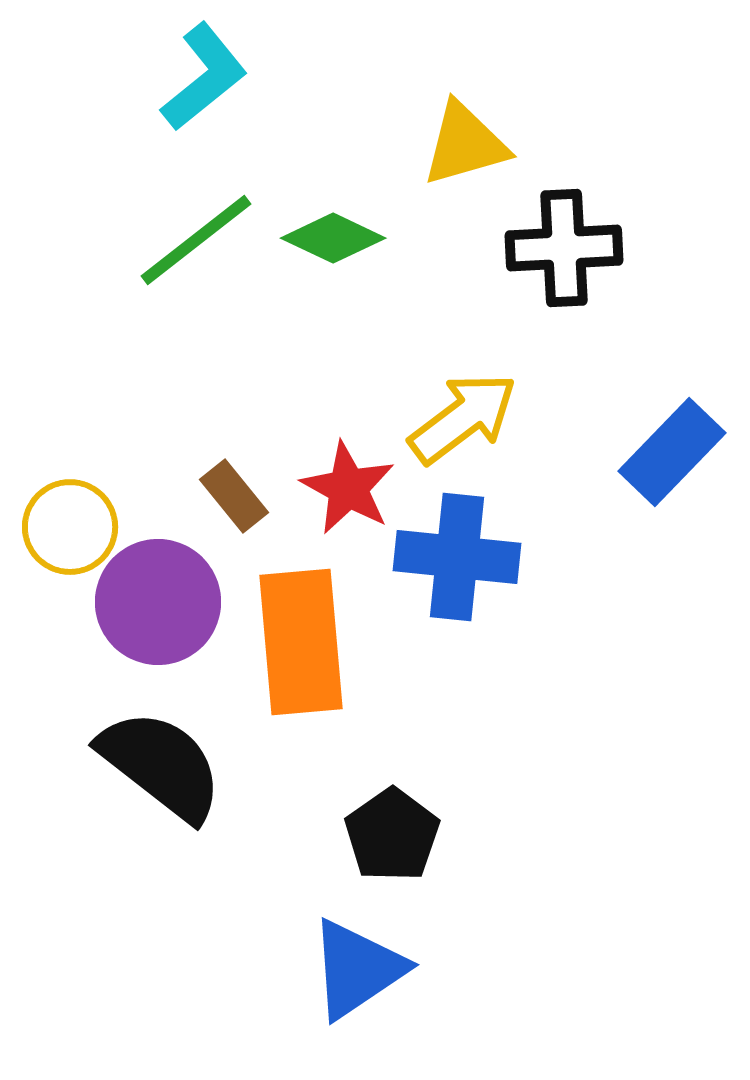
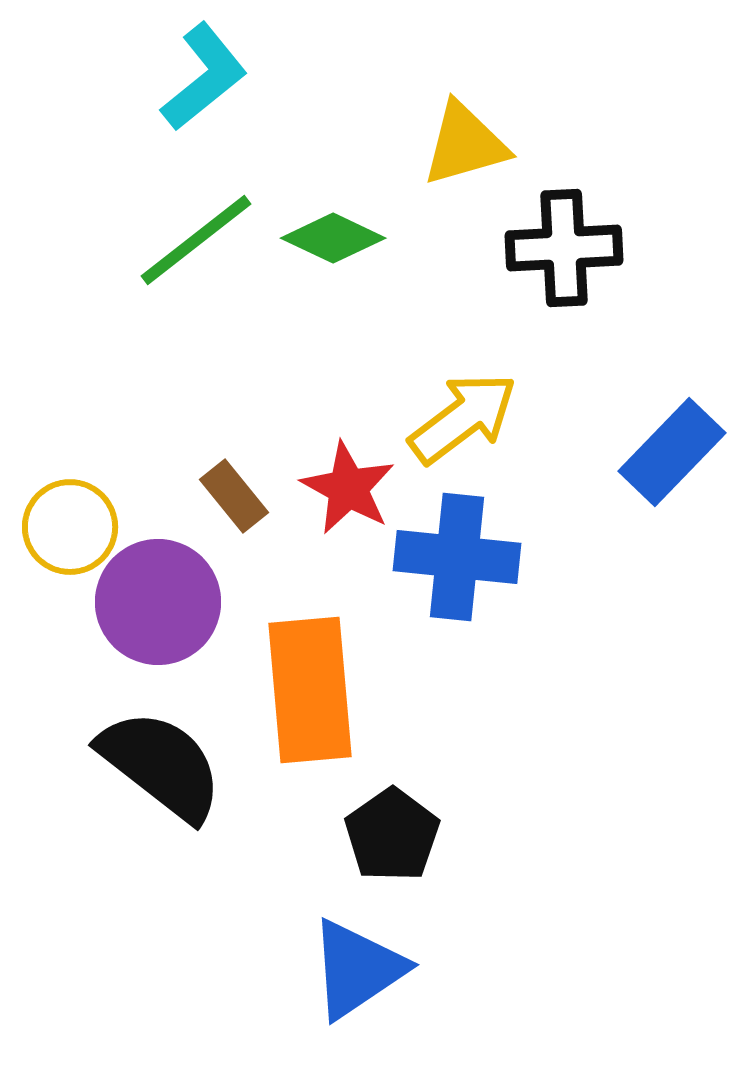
orange rectangle: moved 9 px right, 48 px down
